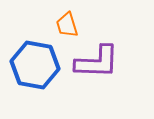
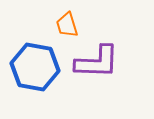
blue hexagon: moved 2 px down
